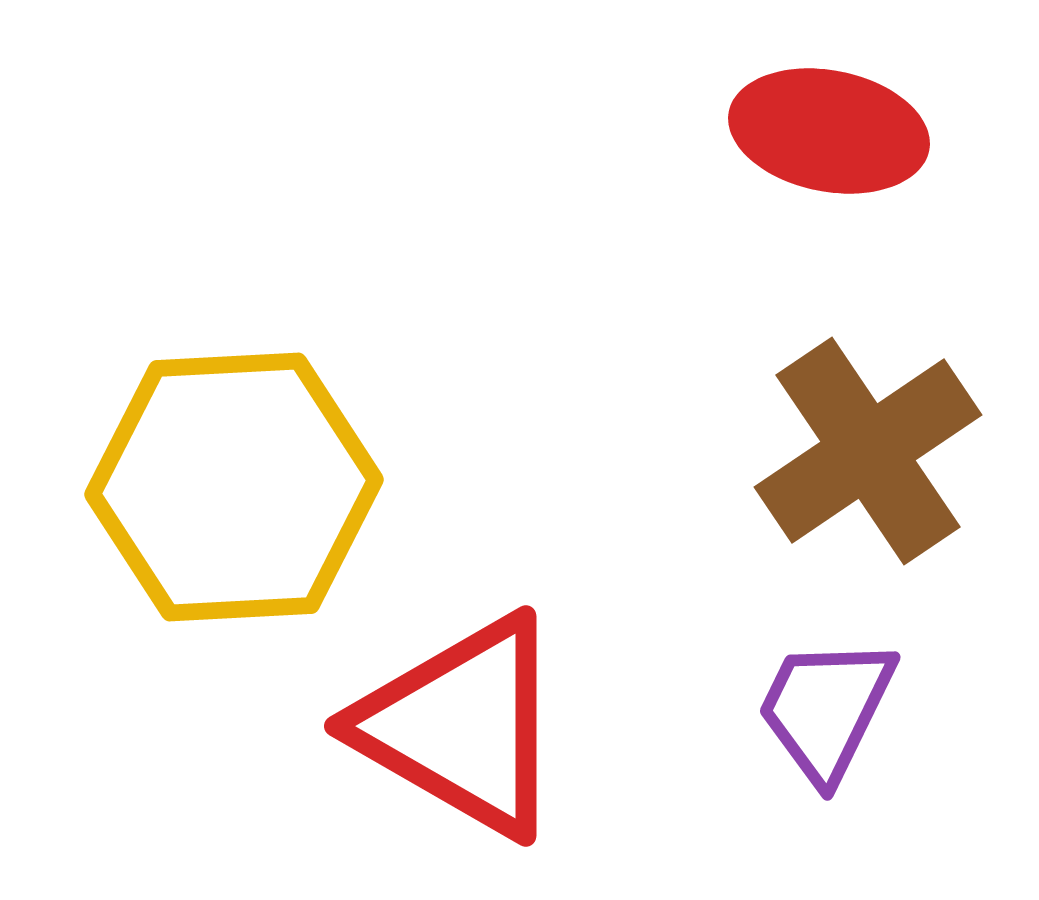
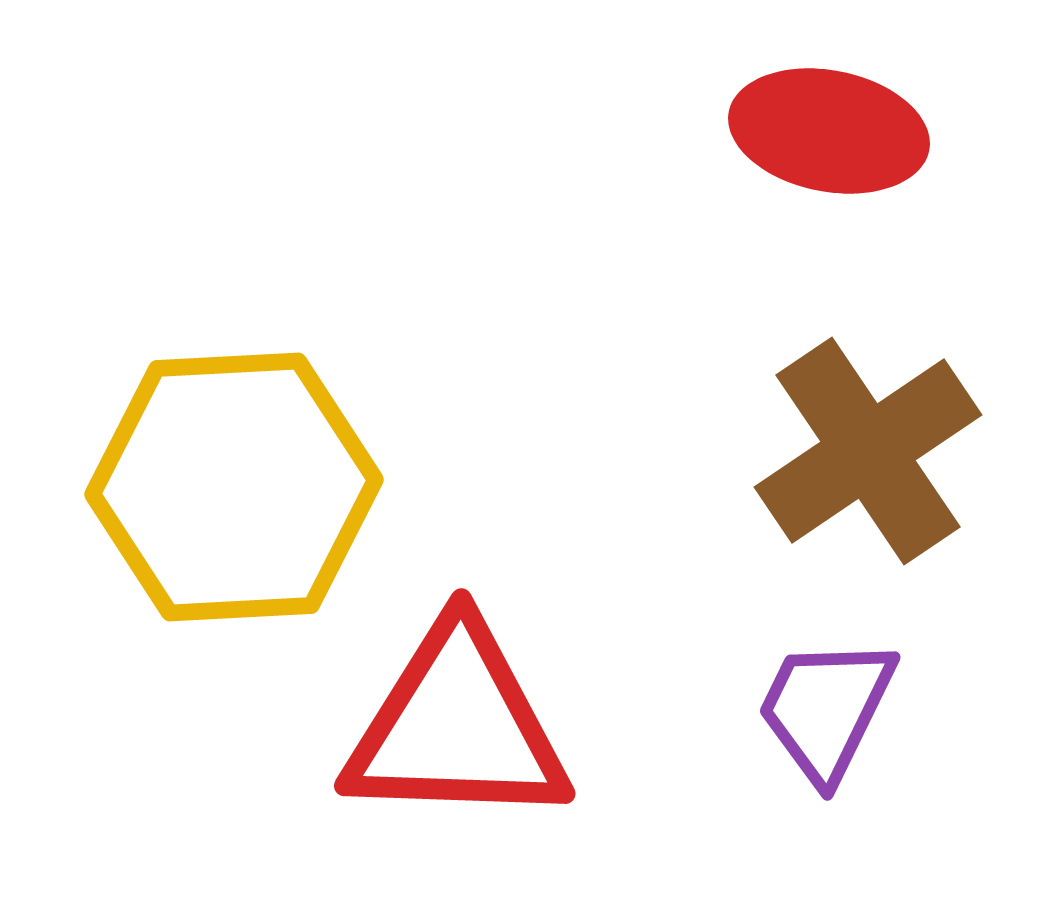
red triangle: moved 5 px left; rotated 28 degrees counterclockwise
